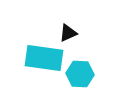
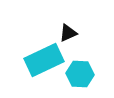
cyan rectangle: moved 2 px down; rotated 33 degrees counterclockwise
